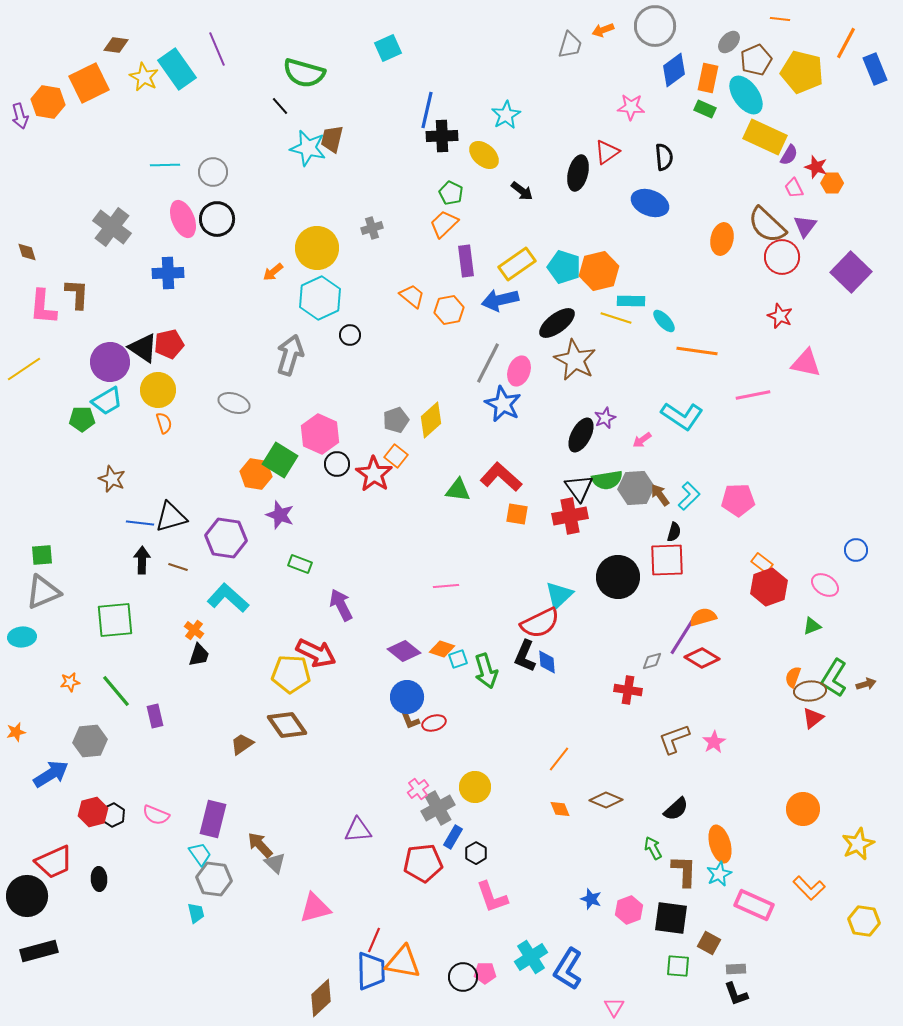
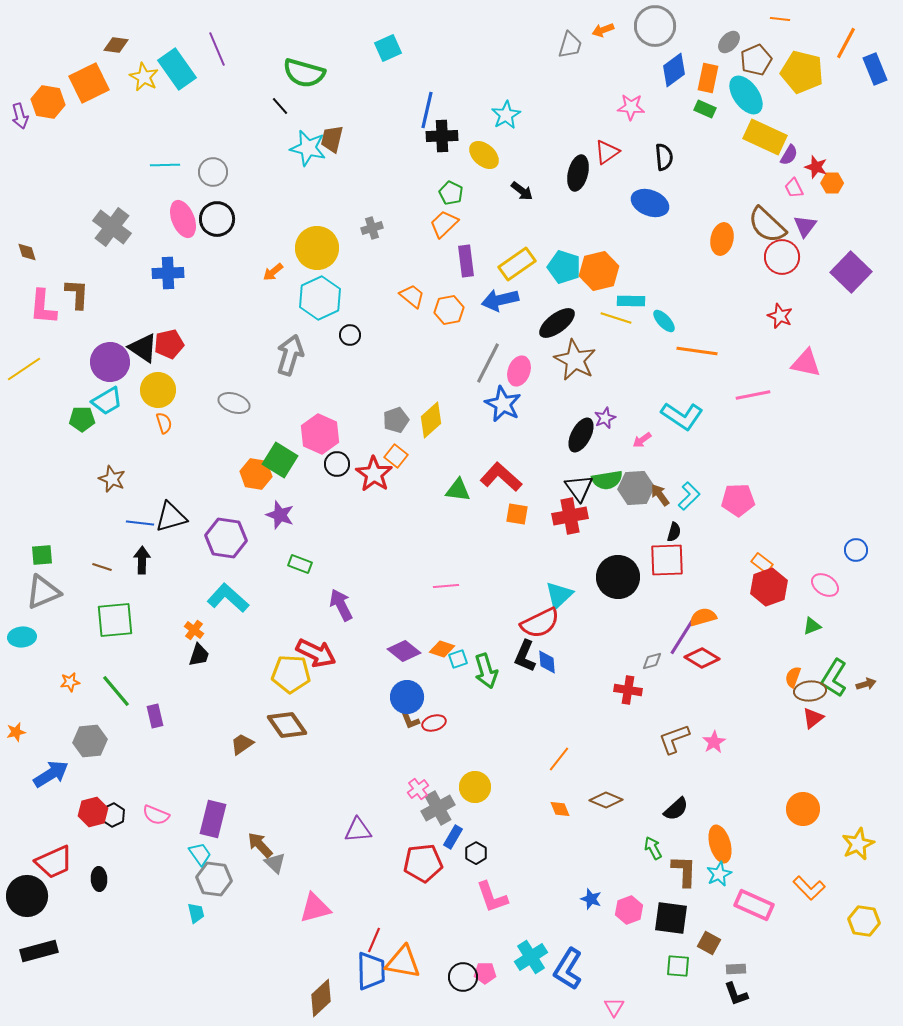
brown line at (178, 567): moved 76 px left
